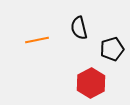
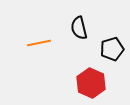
orange line: moved 2 px right, 3 px down
red hexagon: rotated 8 degrees counterclockwise
